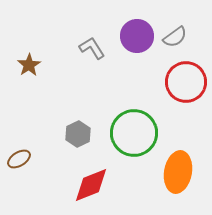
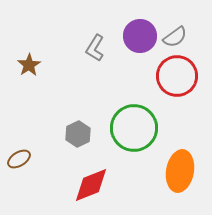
purple circle: moved 3 px right
gray L-shape: moved 3 px right; rotated 116 degrees counterclockwise
red circle: moved 9 px left, 6 px up
green circle: moved 5 px up
orange ellipse: moved 2 px right, 1 px up
